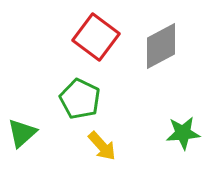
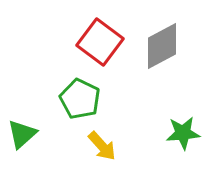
red square: moved 4 px right, 5 px down
gray diamond: moved 1 px right
green triangle: moved 1 px down
